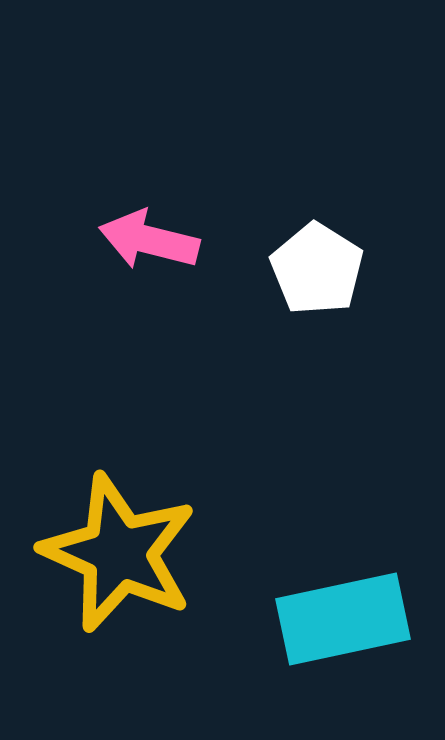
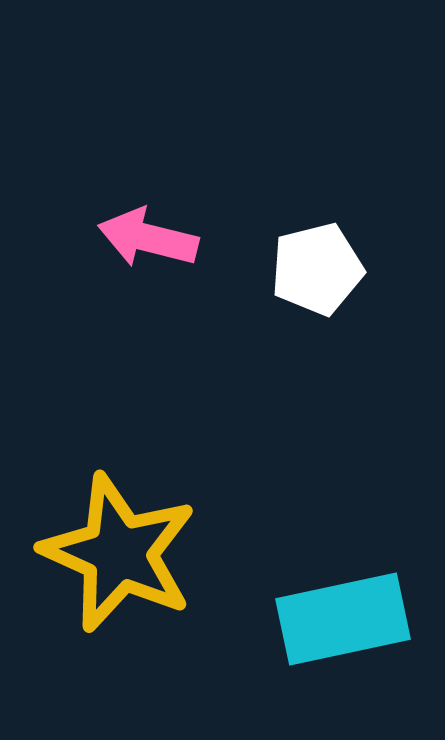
pink arrow: moved 1 px left, 2 px up
white pentagon: rotated 26 degrees clockwise
